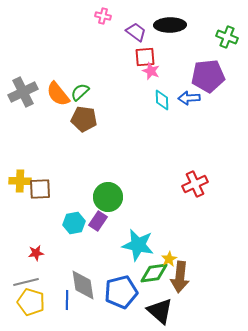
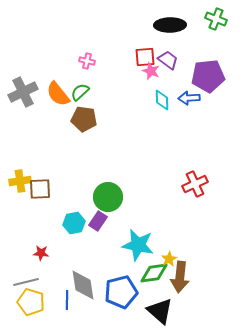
pink cross: moved 16 px left, 45 px down
purple trapezoid: moved 32 px right, 28 px down
green cross: moved 11 px left, 18 px up
yellow cross: rotated 10 degrees counterclockwise
red star: moved 5 px right; rotated 14 degrees clockwise
